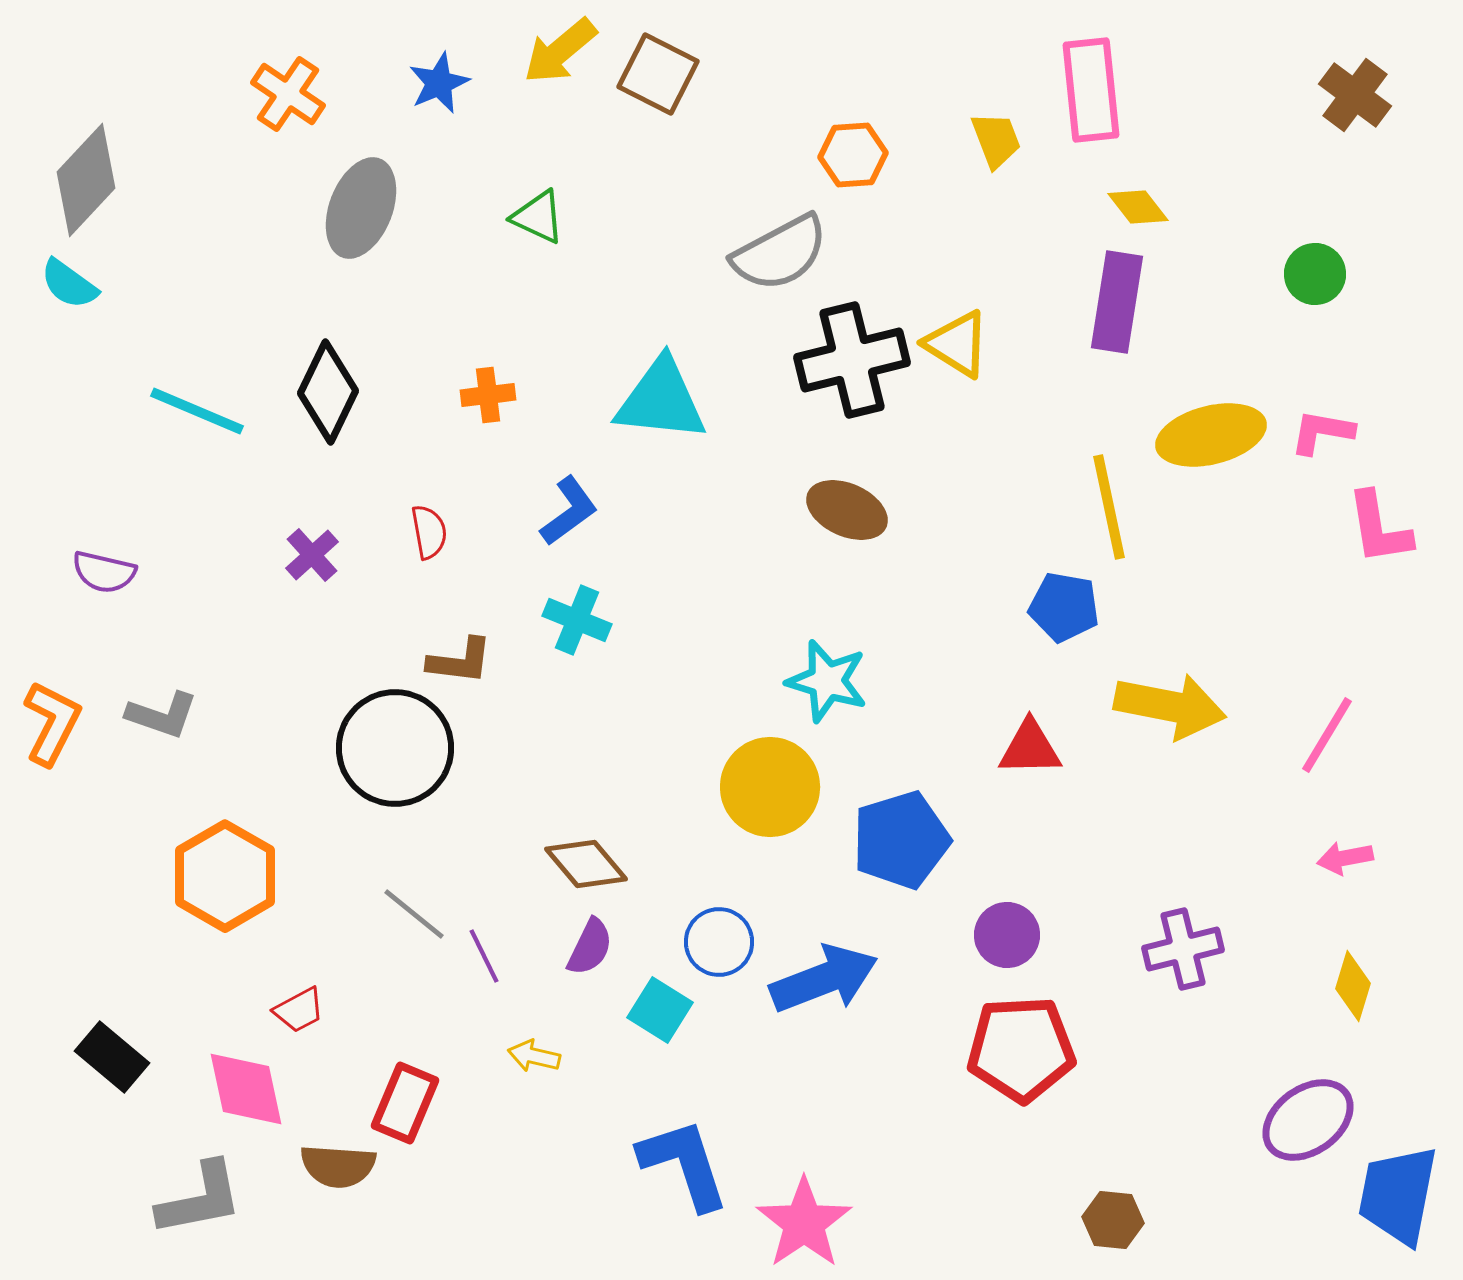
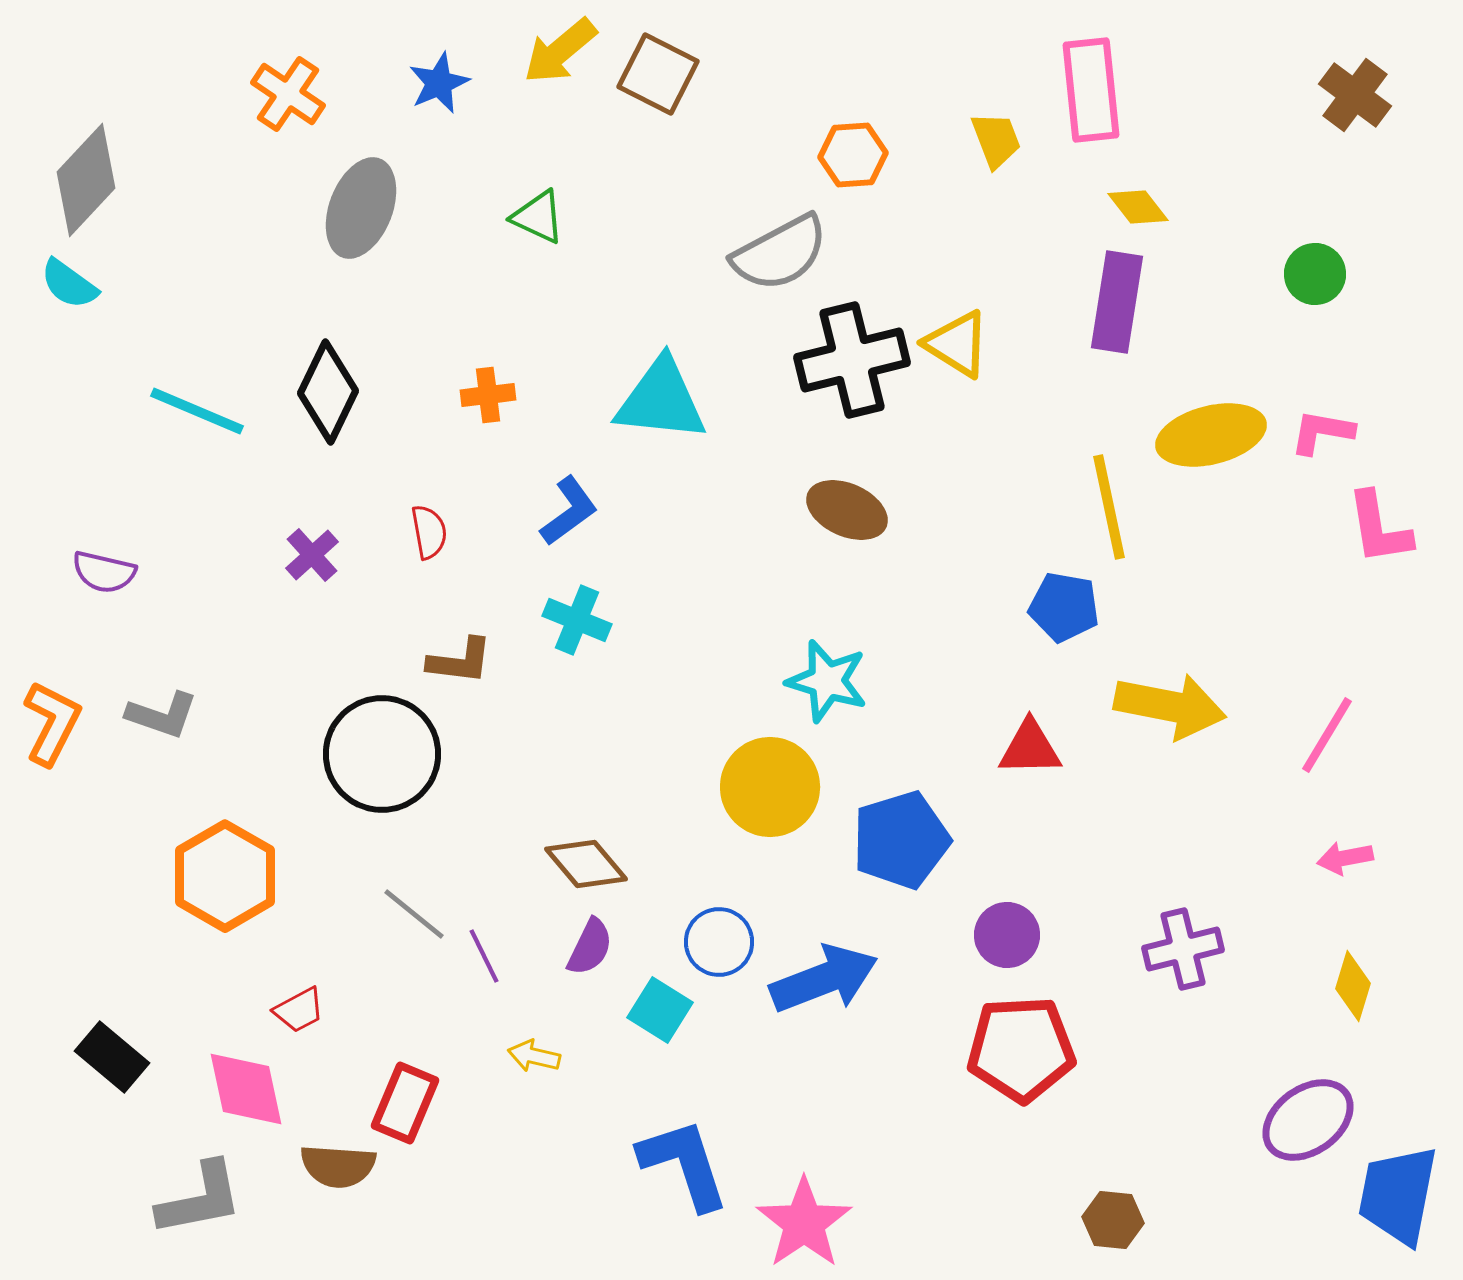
black circle at (395, 748): moved 13 px left, 6 px down
